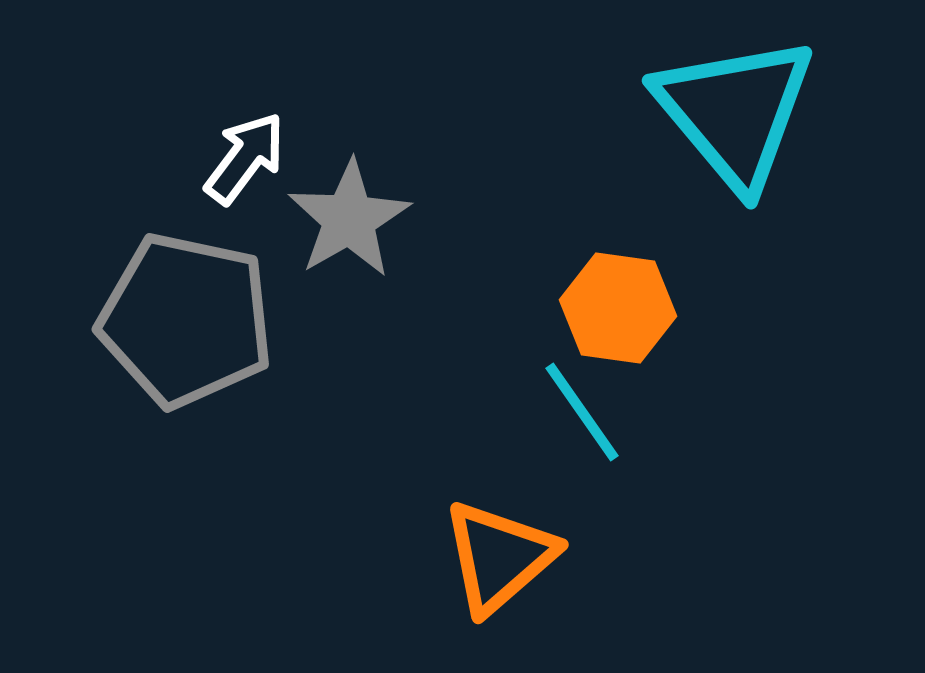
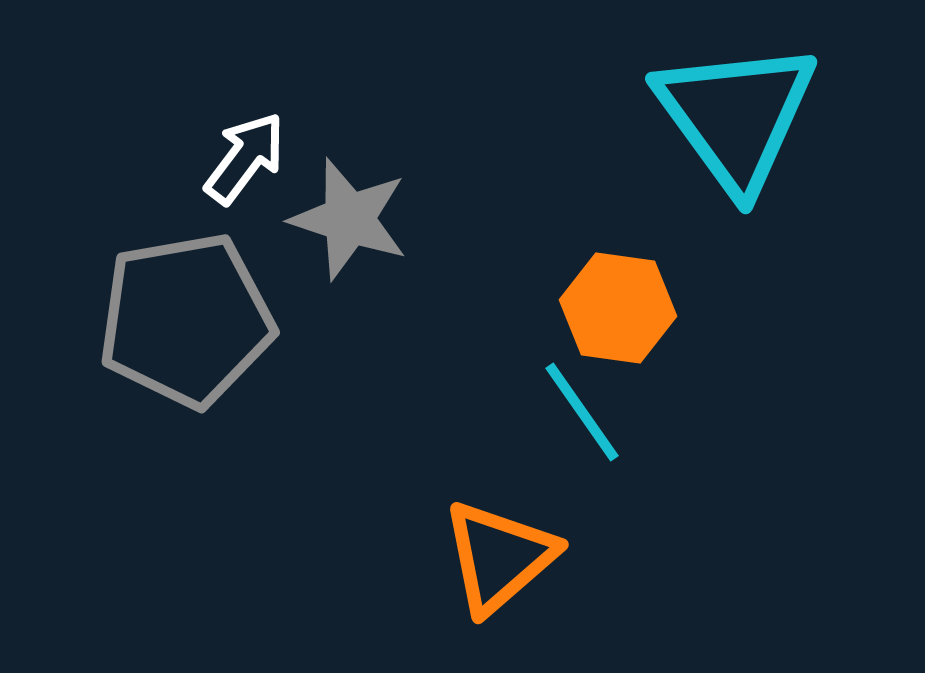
cyan triangle: moved 1 px right, 4 px down; rotated 4 degrees clockwise
gray star: rotated 24 degrees counterclockwise
gray pentagon: rotated 22 degrees counterclockwise
